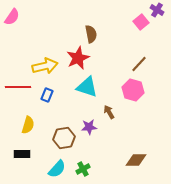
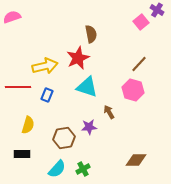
pink semicircle: rotated 144 degrees counterclockwise
